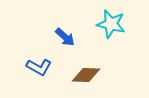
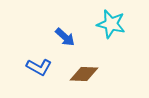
brown diamond: moved 2 px left, 1 px up
